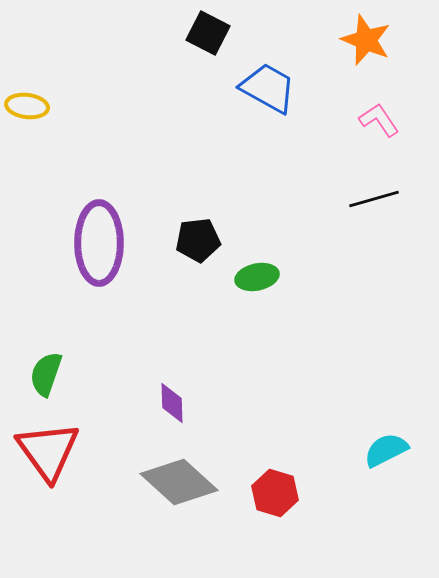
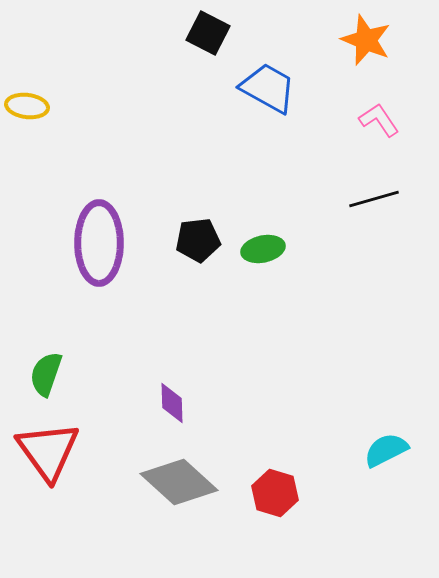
green ellipse: moved 6 px right, 28 px up
